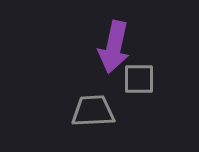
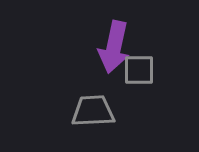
gray square: moved 9 px up
